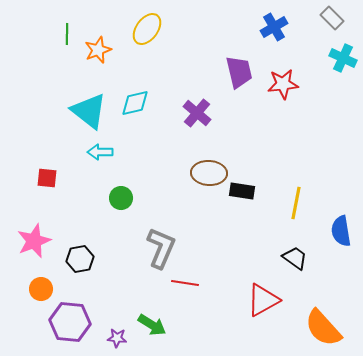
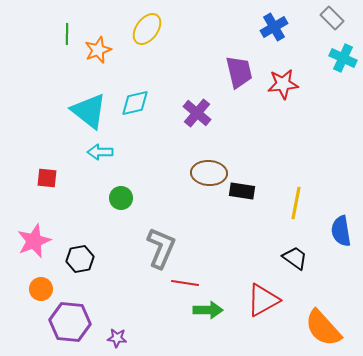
green arrow: moved 56 px right, 15 px up; rotated 32 degrees counterclockwise
